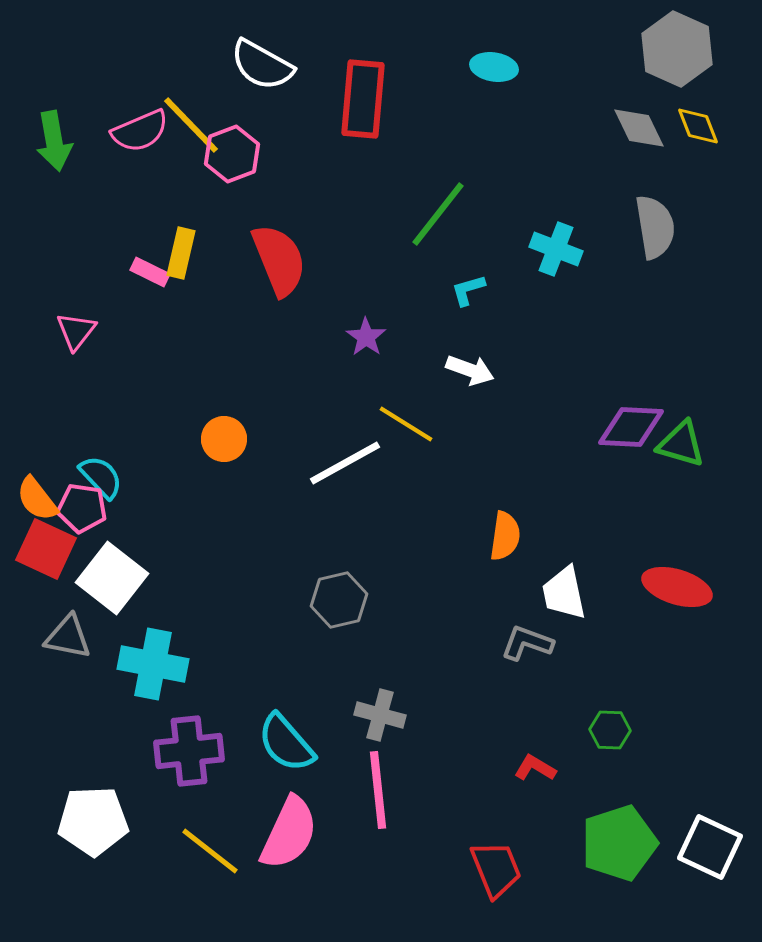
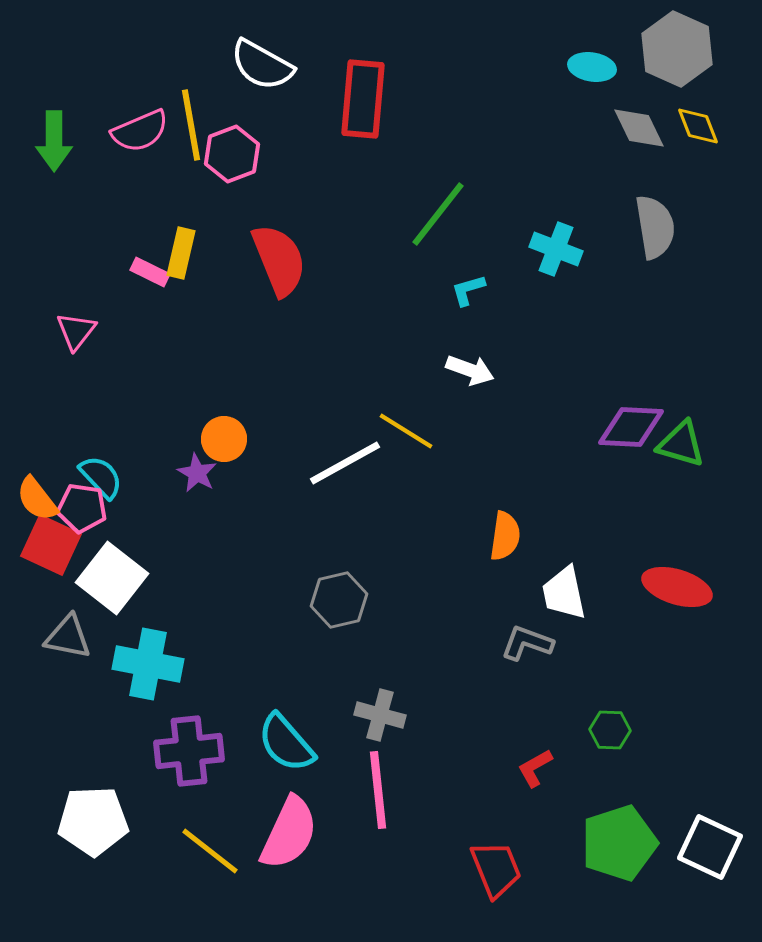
cyan ellipse at (494, 67): moved 98 px right
yellow line at (191, 125): rotated 34 degrees clockwise
green arrow at (54, 141): rotated 10 degrees clockwise
purple star at (366, 337): moved 169 px left, 136 px down; rotated 6 degrees counterclockwise
yellow line at (406, 424): moved 7 px down
red square at (46, 549): moved 5 px right, 4 px up
cyan cross at (153, 664): moved 5 px left
red L-shape at (535, 768): rotated 60 degrees counterclockwise
